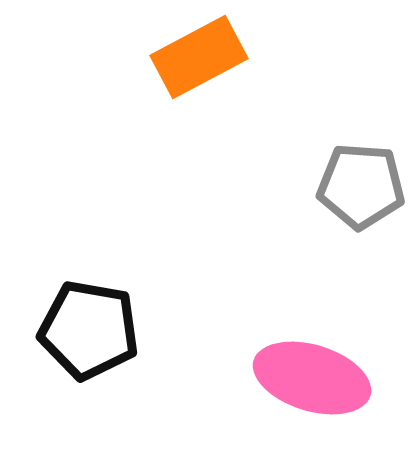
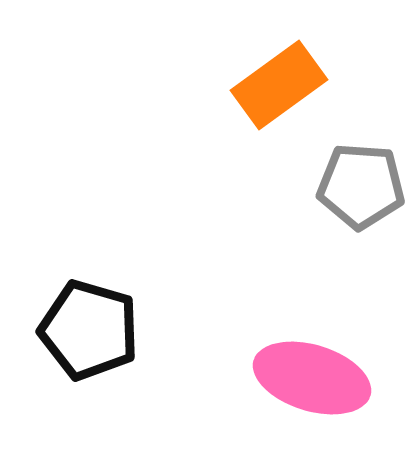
orange rectangle: moved 80 px right, 28 px down; rotated 8 degrees counterclockwise
black pentagon: rotated 6 degrees clockwise
